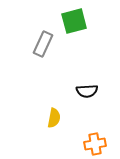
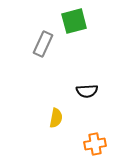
yellow semicircle: moved 2 px right
